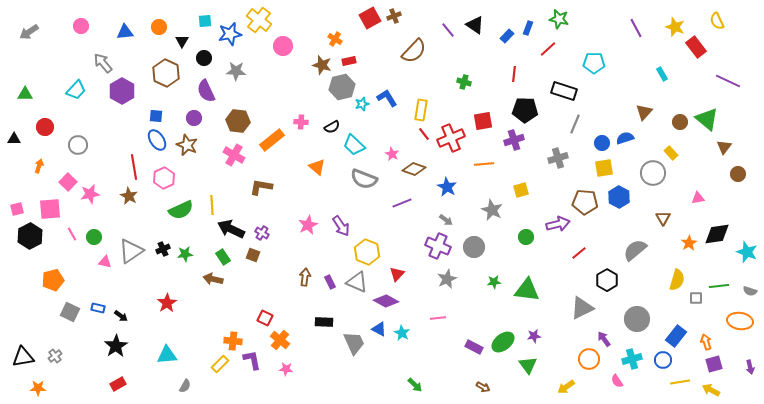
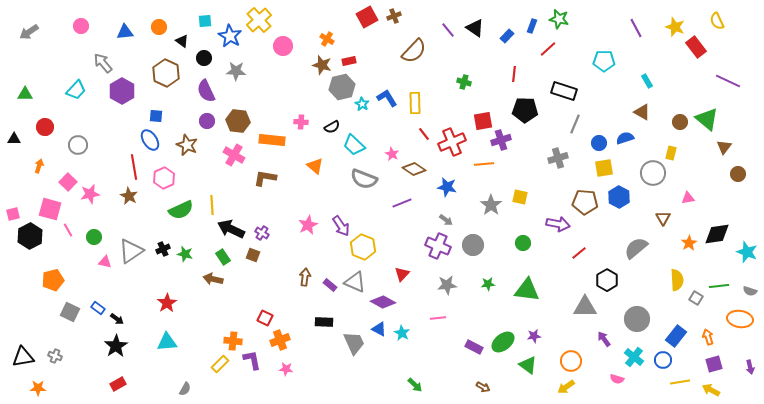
red square at (370, 18): moved 3 px left, 1 px up
yellow cross at (259, 20): rotated 10 degrees clockwise
black triangle at (475, 25): moved 3 px down
blue rectangle at (528, 28): moved 4 px right, 2 px up
blue star at (230, 34): moved 2 px down; rotated 30 degrees counterclockwise
orange cross at (335, 39): moved 8 px left
black triangle at (182, 41): rotated 24 degrees counterclockwise
cyan pentagon at (594, 63): moved 10 px right, 2 px up
cyan rectangle at (662, 74): moved 15 px left, 7 px down
cyan star at (362, 104): rotated 24 degrees counterclockwise
yellow rectangle at (421, 110): moved 6 px left, 7 px up; rotated 10 degrees counterclockwise
brown triangle at (644, 112): moved 2 px left; rotated 42 degrees counterclockwise
purple circle at (194, 118): moved 13 px right, 3 px down
red cross at (451, 138): moved 1 px right, 4 px down
blue ellipse at (157, 140): moved 7 px left
orange rectangle at (272, 140): rotated 45 degrees clockwise
purple cross at (514, 140): moved 13 px left
blue circle at (602, 143): moved 3 px left
yellow rectangle at (671, 153): rotated 56 degrees clockwise
orange triangle at (317, 167): moved 2 px left, 1 px up
brown diamond at (414, 169): rotated 15 degrees clockwise
brown L-shape at (261, 187): moved 4 px right, 9 px up
blue star at (447, 187): rotated 18 degrees counterclockwise
yellow square at (521, 190): moved 1 px left, 7 px down; rotated 28 degrees clockwise
pink triangle at (698, 198): moved 10 px left
pink square at (17, 209): moved 4 px left, 5 px down
pink square at (50, 209): rotated 20 degrees clockwise
gray star at (492, 210): moved 1 px left, 5 px up; rotated 10 degrees clockwise
purple arrow at (558, 224): rotated 25 degrees clockwise
pink line at (72, 234): moved 4 px left, 4 px up
green circle at (526, 237): moved 3 px left, 6 px down
gray circle at (474, 247): moved 1 px left, 2 px up
gray semicircle at (635, 250): moved 1 px right, 2 px up
yellow hexagon at (367, 252): moved 4 px left, 5 px up
green star at (185, 254): rotated 21 degrees clockwise
red triangle at (397, 274): moved 5 px right
gray star at (447, 279): moved 6 px down; rotated 18 degrees clockwise
yellow semicircle at (677, 280): rotated 20 degrees counterclockwise
purple rectangle at (330, 282): moved 3 px down; rotated 24 degrees counterclockwise
gray triangle at (357, 282): moved 2 px left
green star at (494, 282): moved 6 px left, 2 px down
gray square at (696, 298): rotated 32 degrees clockwise
purple diamond at (386, 301): moved 3 px left, 1 px down
blue rectangle at (98, 308): rotated 24 degrees clockwise
gray triangle at (582, 308): moved 3 px right, 1 px up; rotated 25 degrees clockwise
black arrow at (121, 316): moved 4 px left, 3 px down
orange ellipse at (740, 321): moved 2 px up
orange cross at (280, 340): rotated 30 degrees clockwise
orange arrow at (706, 342): moved 2 px right, 5 px up
cyan triangle at (167, 355): moved 13 px up
gray cross at (55, 356): rotated 32 degrees counterclockwise
orange circle at (589, 359): moved 18 px left, 2 px down
cyan cross at (632, 359): moved 2 px right, 2 px up; rotated 36 degrees counterclockwise
green triangle at (528, 365): rotated 18 degrees counterclockwise
pink semicircle at (617, 381): moved 2 px up; rotated 40 degrees counterclockwise
gray semicircle at (185, 386): moved 3 px down
